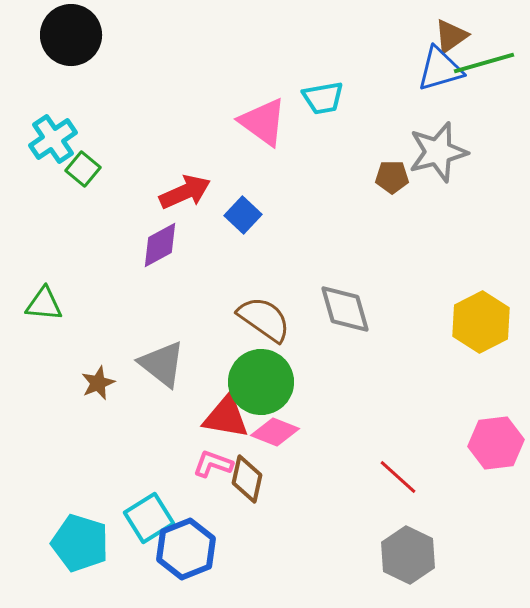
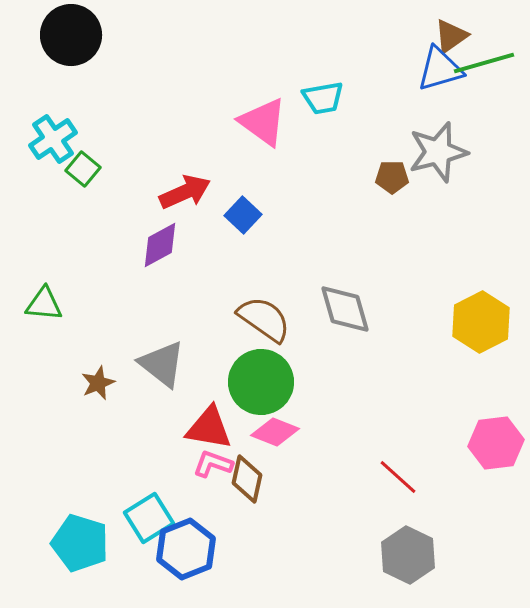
red triangle: moved 17 px left, 11 px down
